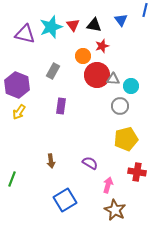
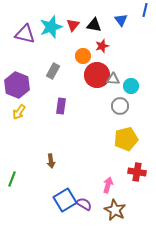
red triangle: rotated 16 degrees clockwise
purple semicircle: moved 6 px left, 41 px down
